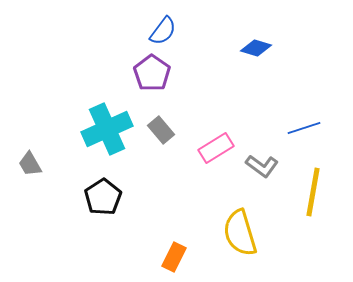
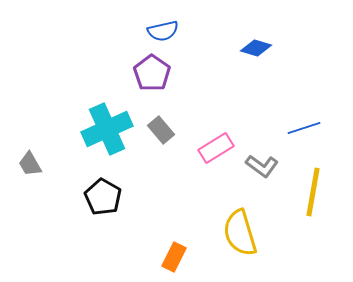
blue semicircle: rotated 40 degrees clockwise
black pentagon: rotated 9 degrees counterclockwise
